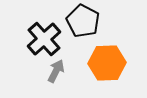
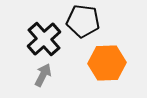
black pentagon: rotated 20 degrees counterclockwise
gray arrow: moved 13 px left, 4 px down
